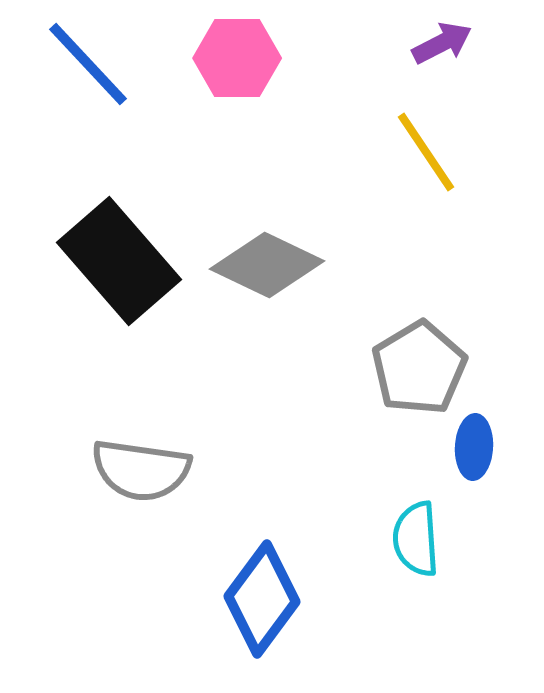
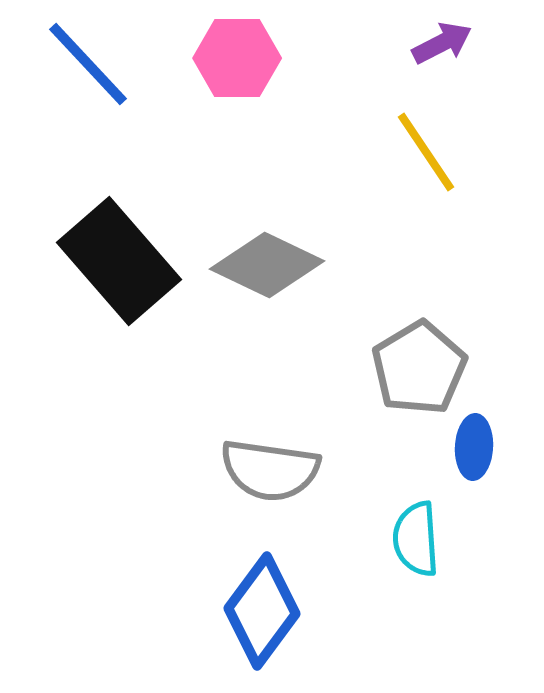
gray semicircle: moved 129 px right
blue diamond: moved 12 px down
